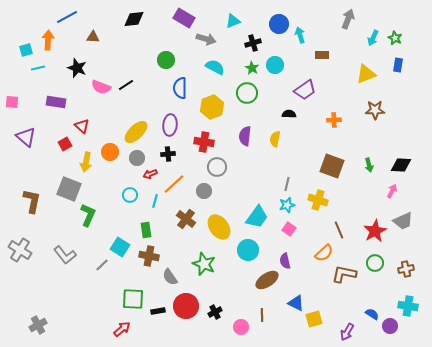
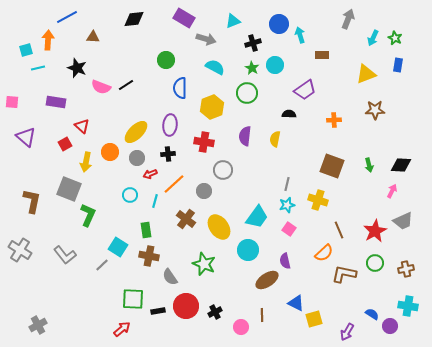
gray circle at (217, 167): moved 6 px right, 3 px down
cyan square at (120, 247): moved 2 px left
